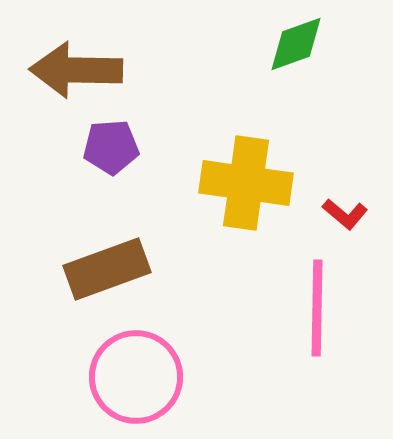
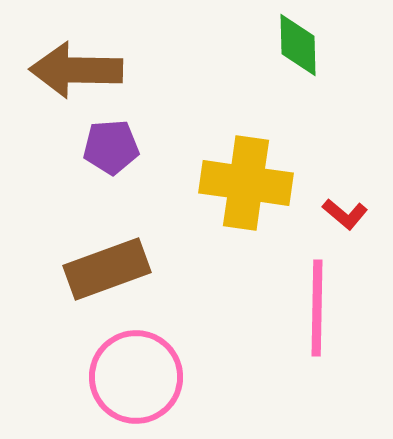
green diamond: moved 2 px right, 1 px down; rotated 72 degrees counterclockwise
